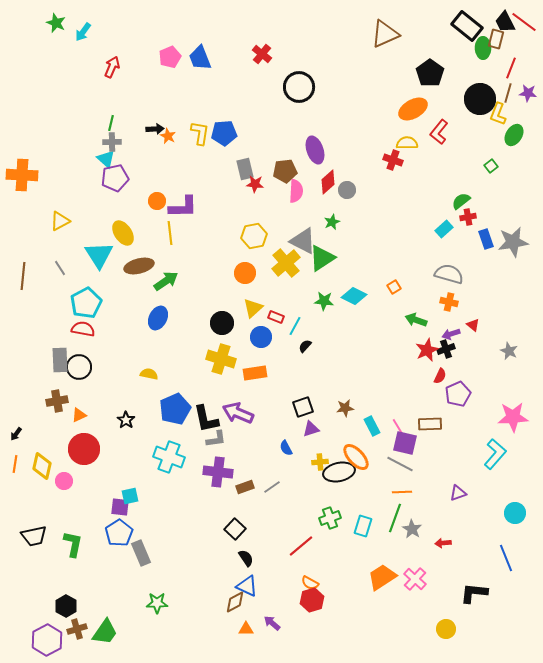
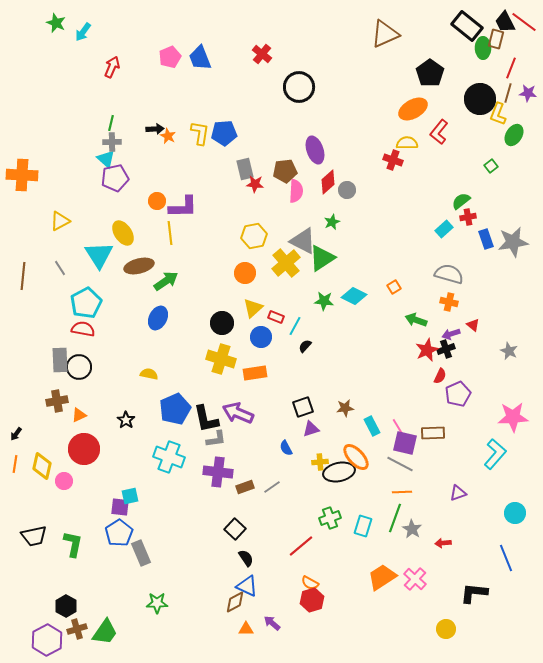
brown rectangle at (430, 424): moved 3 px right, 9 px down
